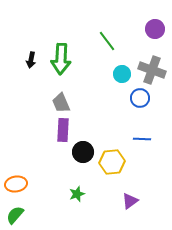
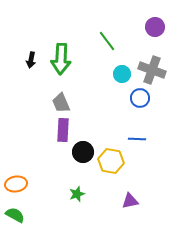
purple circle: moved 2 px up
blue line: moved 5 px left
yellow hexagon: moved 1 px left, 1 px up; rotated 15 degrees clockwise
purple triangle: rotated 24 degrees clockwise
green semicircle: rotated 78 degrees clockwise
